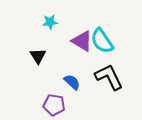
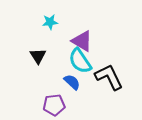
cyan semicircle: moved 22 px left, 20 px down
purple pentagon: rotated 15 degrees counterclockwise
